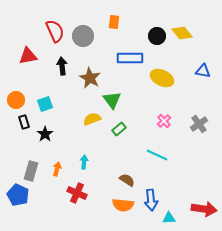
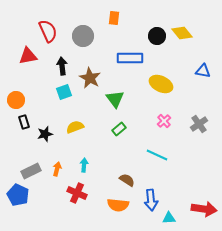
orange rectangle: moved 4 px up
red semicircle: moved 7 px left
yellow ellipse: moved 1 px left, 6 px down
green triangle: moved 3 px right, 1 px up
cyan square: moved 19 px right, 12 px up
yellow semicircle: moved 17 px left, 8 px down
black star: rotated 21 degrees clockwise
cyan arrow: moved 3 px down
gray rectangle: rotated 48 degrees clockwise
orange semicircle: moved 5 px left
